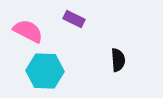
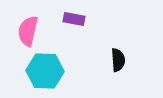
purple rectangle: rotated 15 degrees counterclockwise
pink semicircle: rotated 104 degrees counterclockwise
